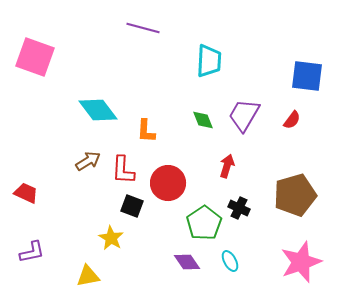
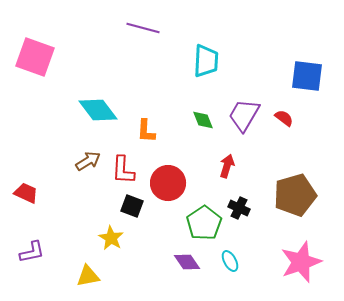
cyan trapezoid: moved 3 px left
red semicircle: moved 8 px left, 2 px up; rotated 90 degrees counterclockwise
